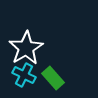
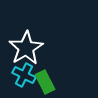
green rectangle: moved 8 px left, 4 px down; rotated 15 degrees clockwise
